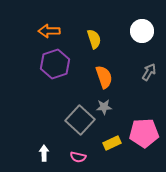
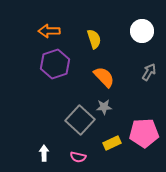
orange semicircle: rotated 25 degrees counterclockwise
